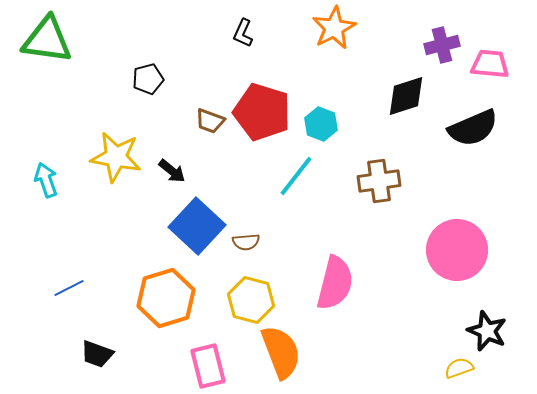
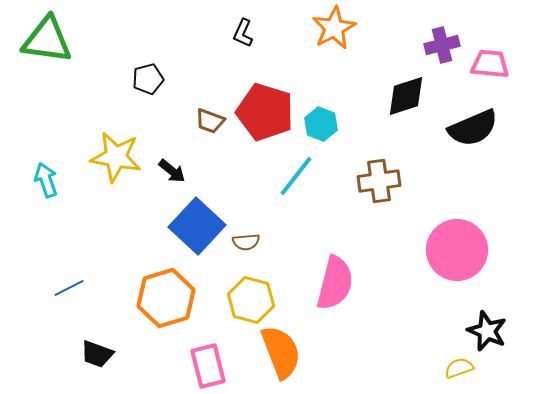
red pentagon: moved 3 px right
